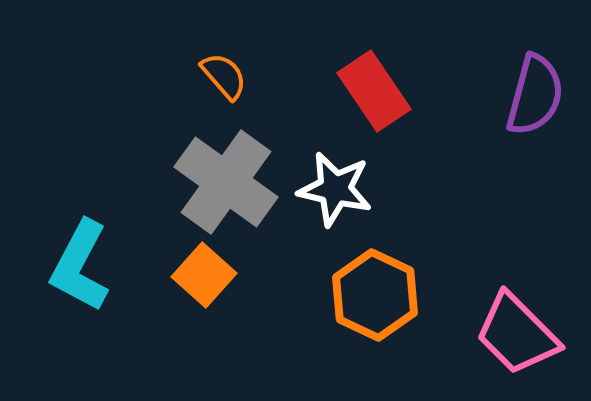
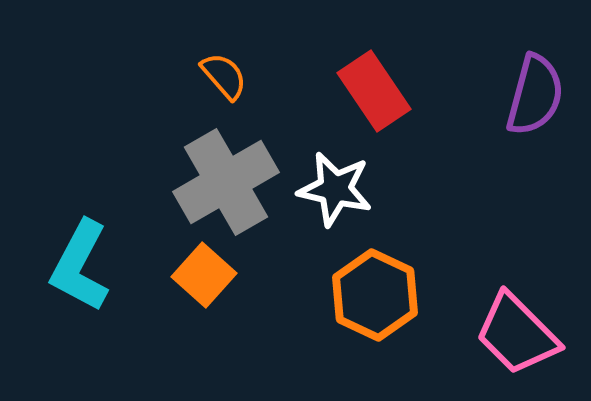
gray cross: rotated 24 degrees clockwise
